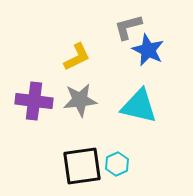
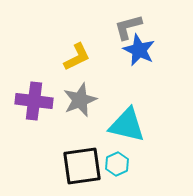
blue star: moved 9 px left
gray star: rotated 16 degrees counterclockwise
cyan triangle: moved 12 px left, 19 px down
